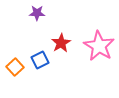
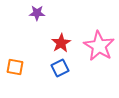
blue square: moved 20 px right, 8 px down
orange square: rotated 36 degrees counterclockwise
